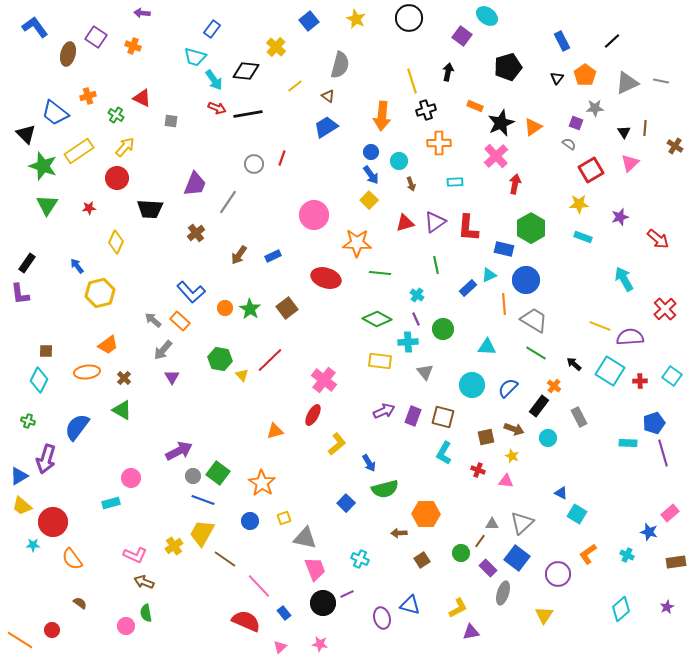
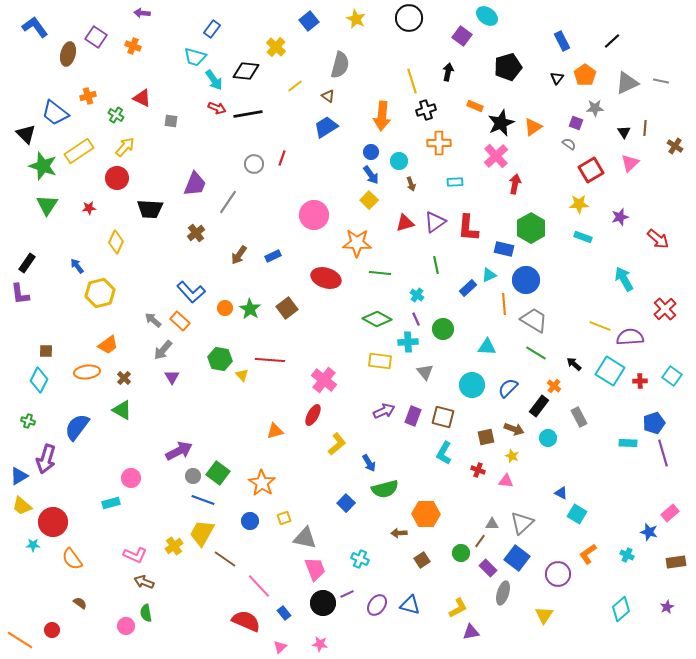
red line at (270, 360): rotated 48 degrees clockwise
purple ellipse at (382, 618): moved 5 px left, 13 px up; rotated 50 degrees clockwise
